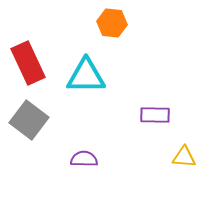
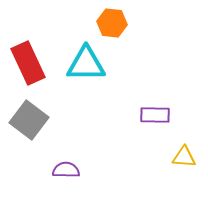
cyan triangle: moved 12 px up
purple semicircle: moved 18 px left, 11 px down
